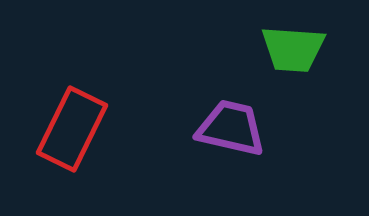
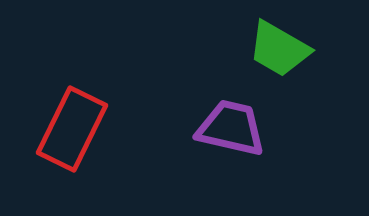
green trapezoid: moved 14 px left; rotated 26 degrees clockwise
